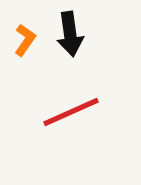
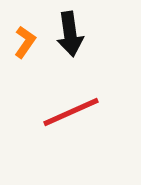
orange L-shape: moved 2 px down
